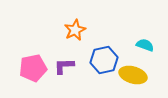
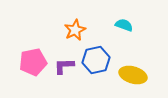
cyan semicircle: moved 21 px left, 20 px up
blue hexagon: moved 8 px left
pink pentagon: moved 6 px up
